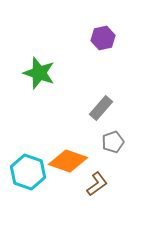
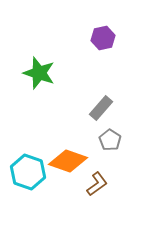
gray pentagon: moved 3 px left, 2 px up; rotated 20 degrees counterclockwise
